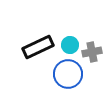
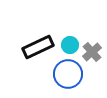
gray cross: rotated 30 degrees counterclockwise
